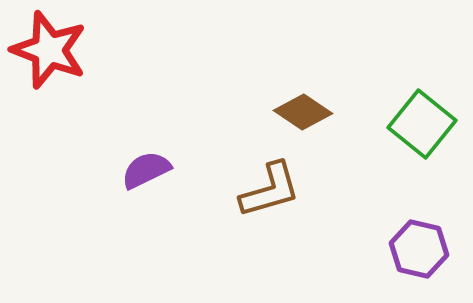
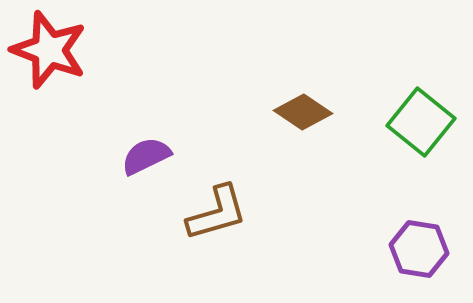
green square: moved 1 px left, 2 px up
purple semicircle: moved 14 px up
brown L-shape: moved 53 px left, 23 px down
purple hexagon: rotated 4 degrees counterclockwise
